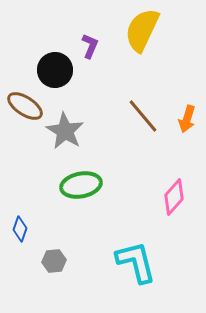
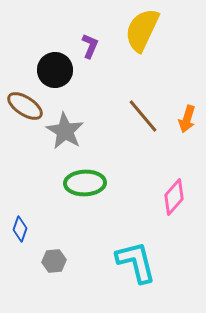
green ellipse: moved 4 px right, 2 px up; rotated 9 degrees clockwise
